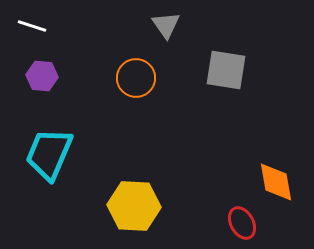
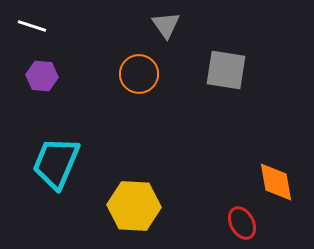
orange circle: moved 3 px right, 4 px up
cyan trapezoid: moved 7 px right, 9 px down
